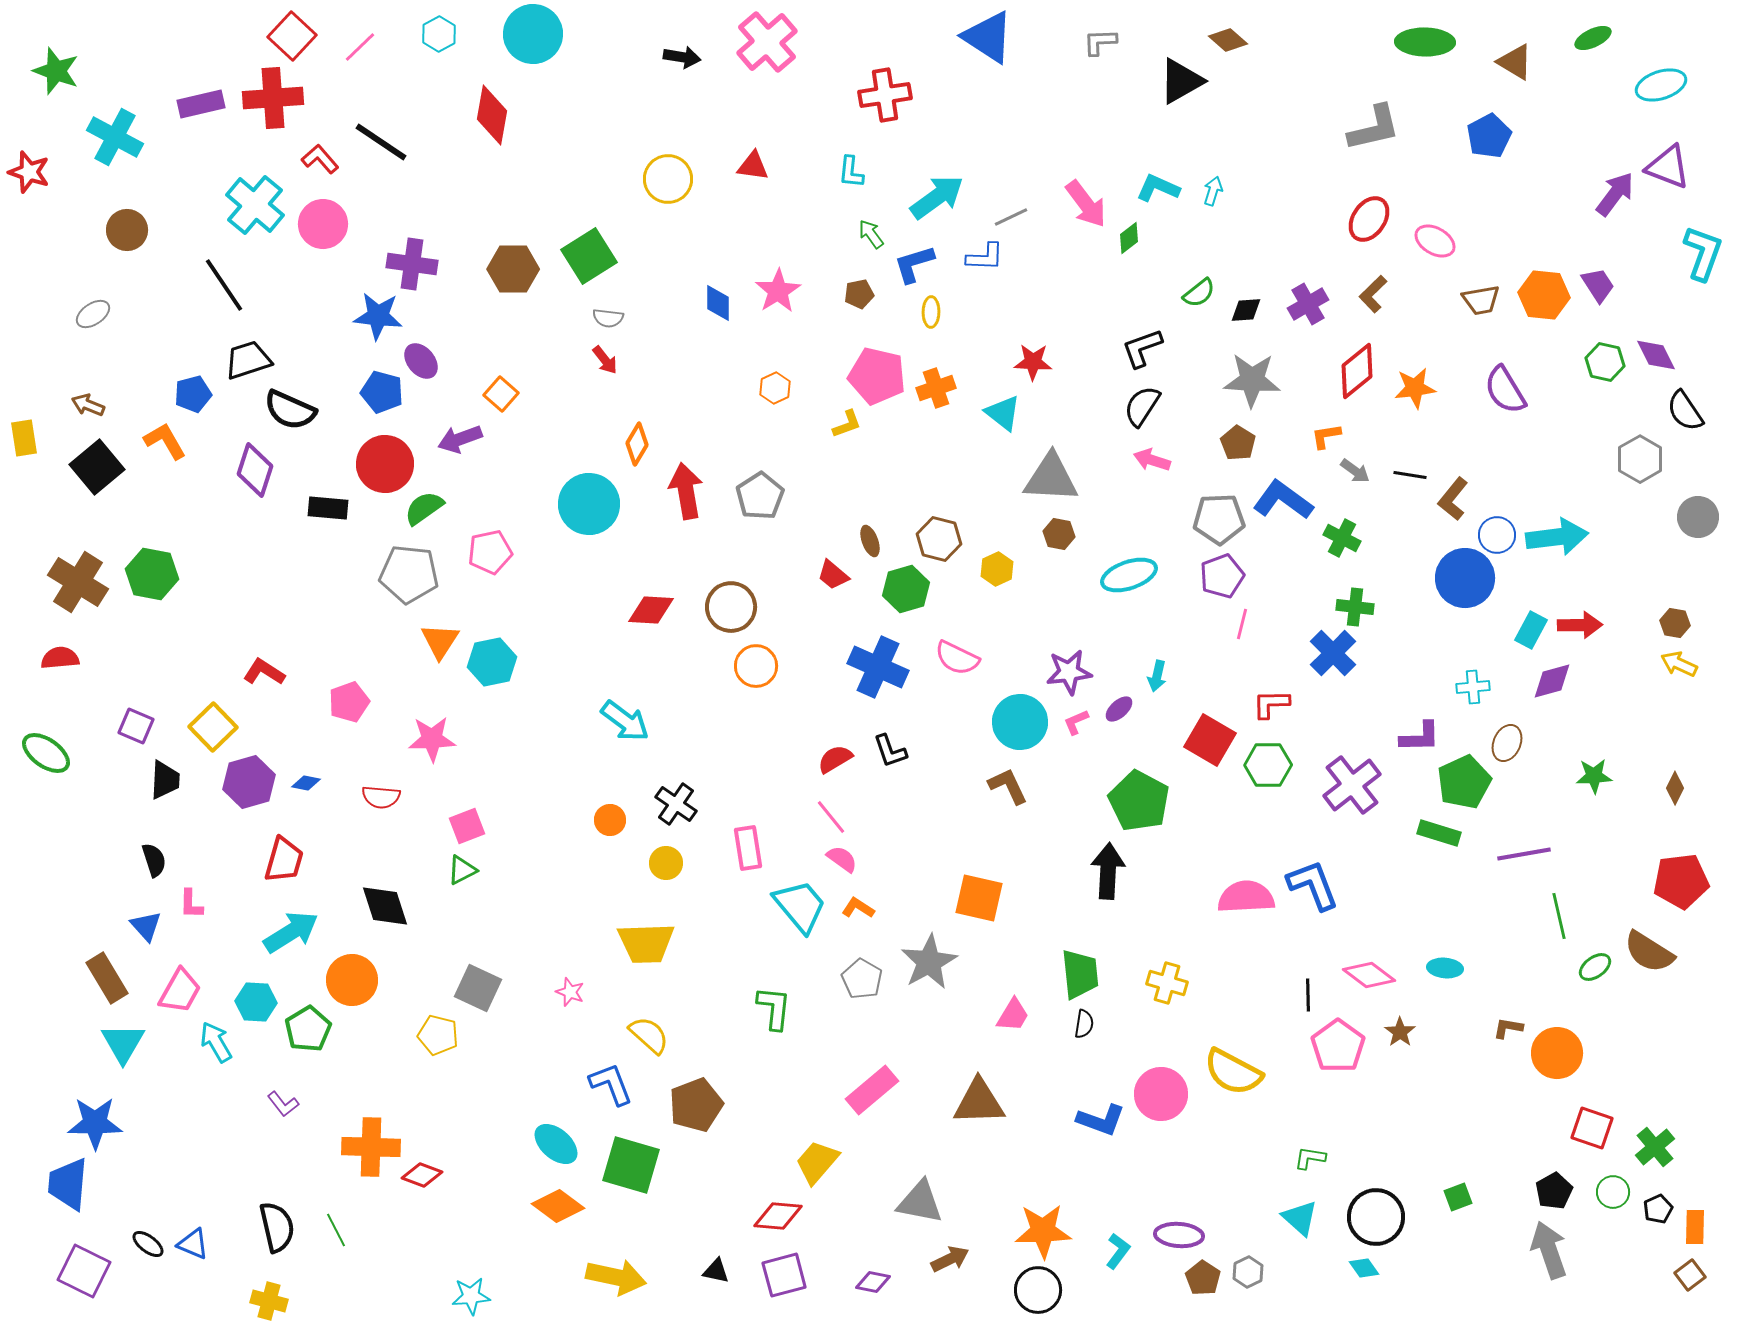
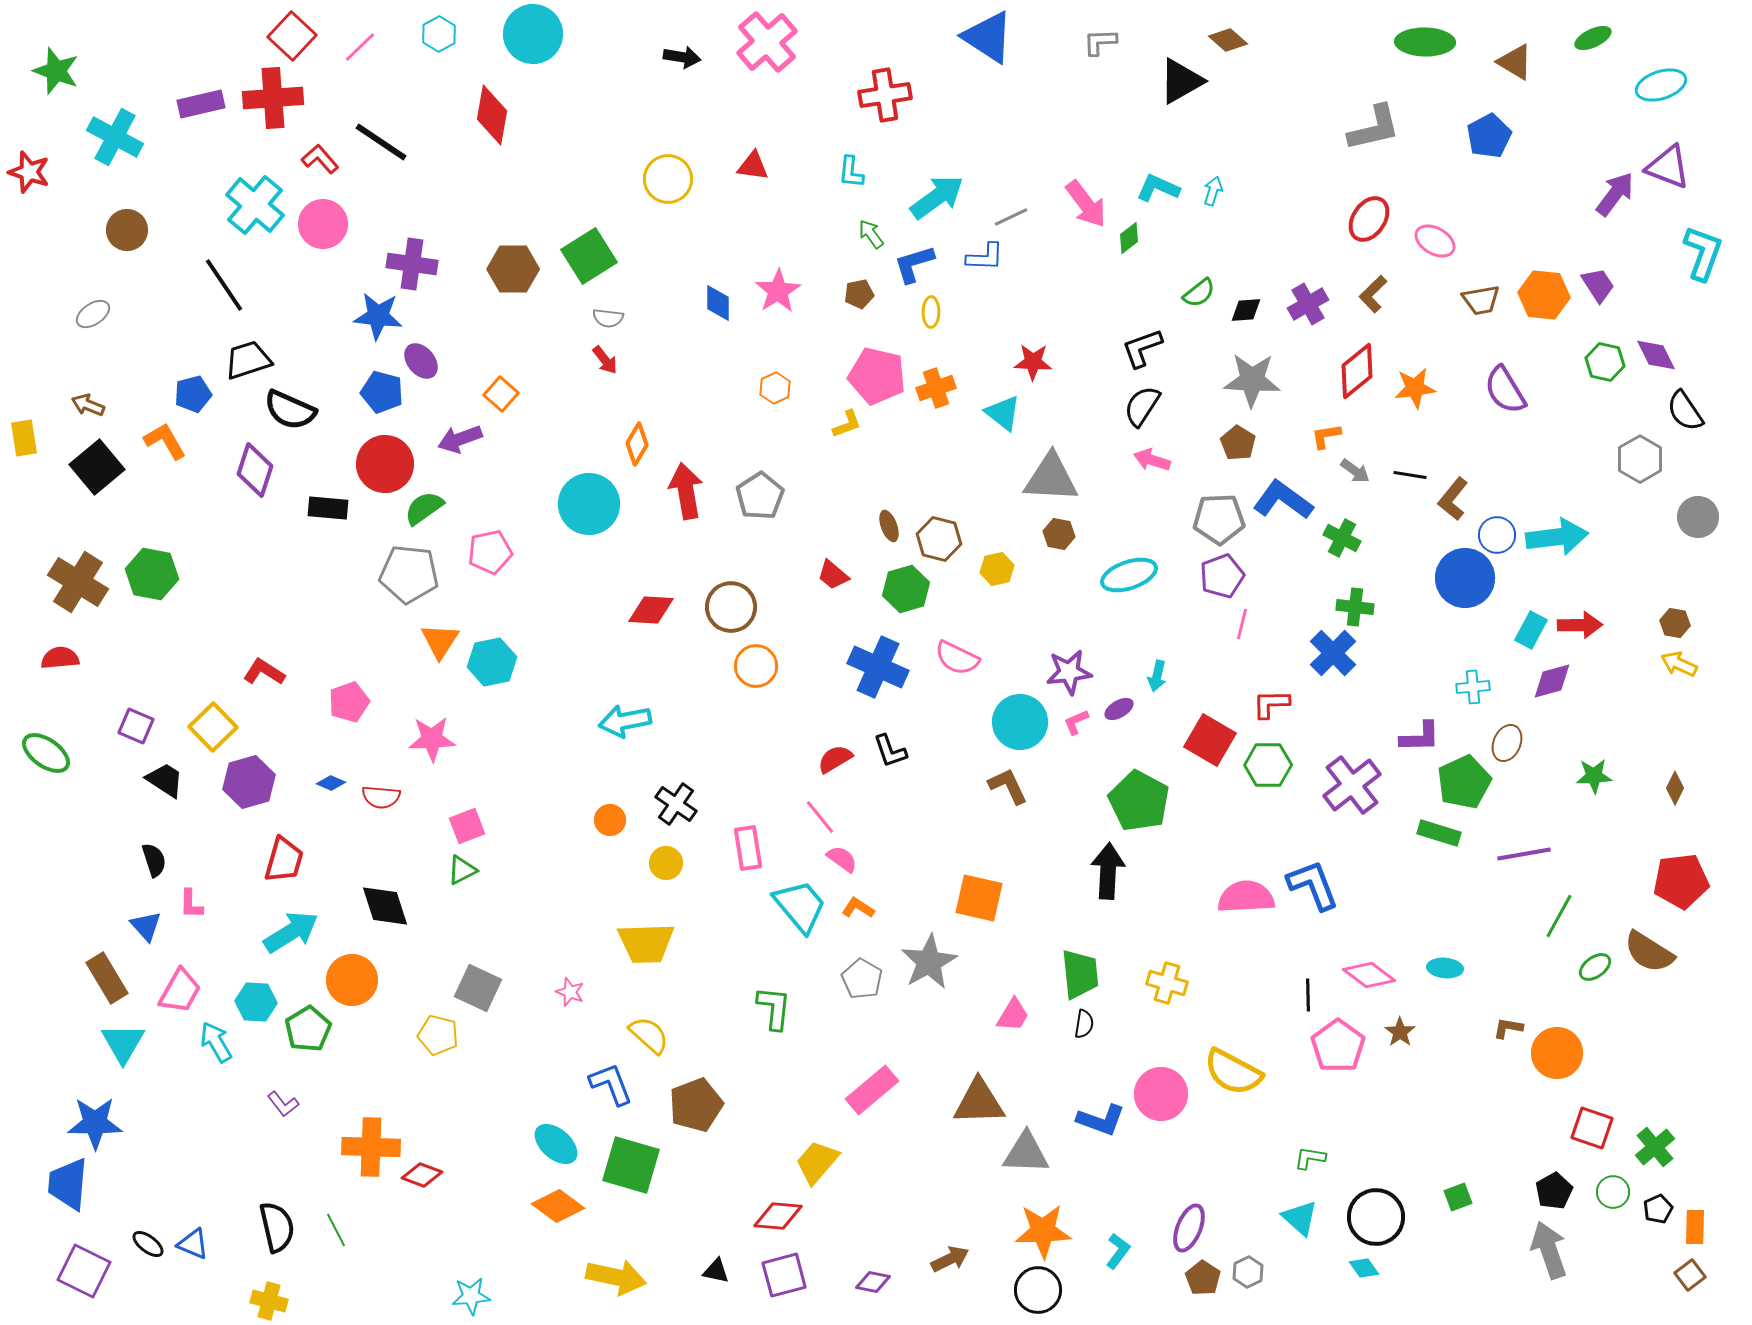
brown ellipse at (870, 541): moved 19 px right, 15 px up
yellow hexagon at (997, 569): rotated 12 degrees clockwise
purple ellipse at (1119, 709): rotated 12 degrees clockwise
cyan arrow at (625, 721): rotated 132 degrees clockwise
black trapezoid at (165, 780): rotated 60 degrees counterclockwise
blue diamond at (306, 783): moved 25 px right; rotated 12 degrees clockwise
pink line at (831, 817): moved 11 px left
green line at (1559, 916): rotated 42 degrees clockwise
gray triangle at (920, 1202): moved 106 px right, 49 px up; rotated 9 degrees counterclockwise
purple ellipse at (1179, 1235): moved 10 px right, 7 px up; rotated 72 degrees counterclockwise
